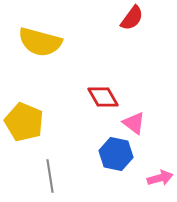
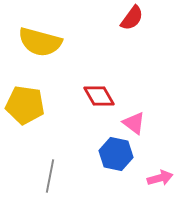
red diamond: moved 4 px left, 1 px up
yellow pentagon: moved 1 px right, 17 px up; rotated 15 degrees counterclockwise
gray line: rotated 20 degrees clockwise
